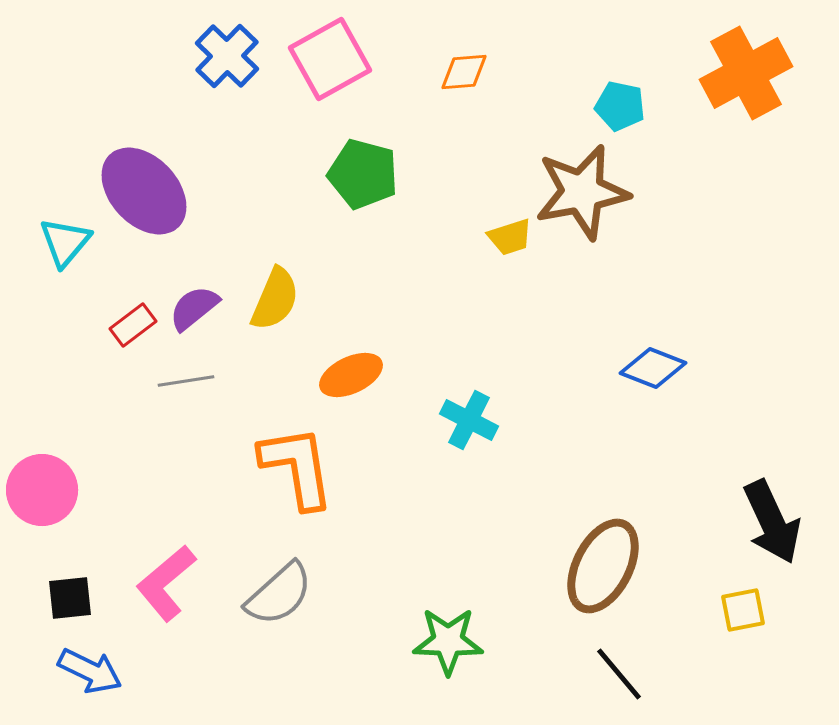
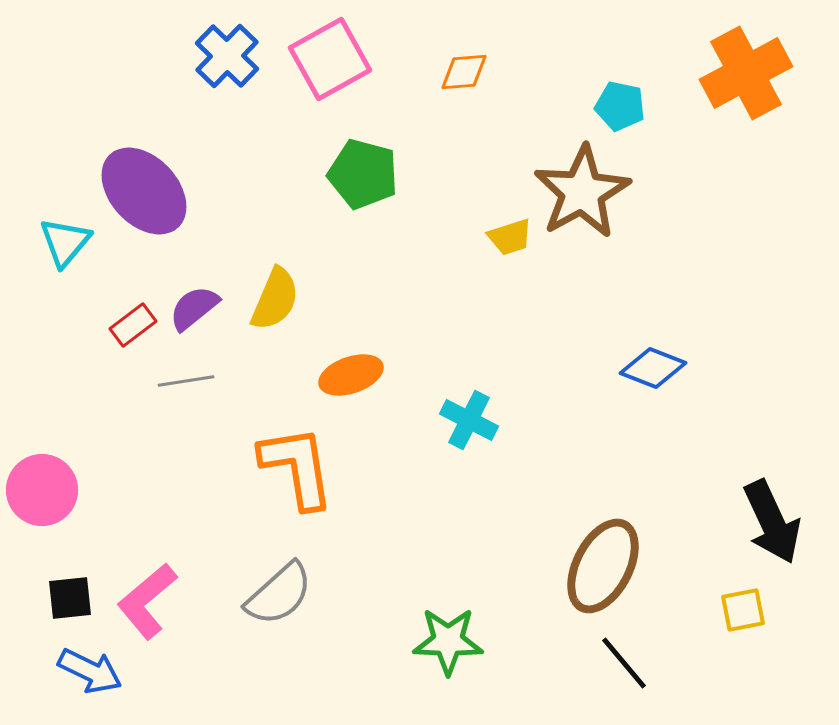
brown star: rotated 18 degrees counterclockwise
orange ellipse: rotated 6 degrees clockwise
pink L-shape: moved 19 px left, 18 px down
black line: moved 5 px right, 11 px up
